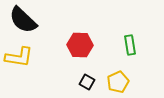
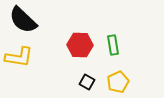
green rectangle: moved 17 px left
